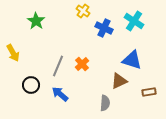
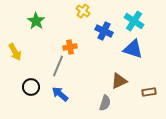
blue cross: moved 3 px down
yellow arrow: moved 2 px right, 1 px up
blue triangle: moved 1 px right, 11 px up
orange cross: moved 12 px left, 17 px up; rotated 32 degrees clockwise
black circle: moved 2 px down
gray semicircle: rotated 14 degrees clockwise
